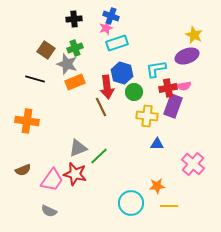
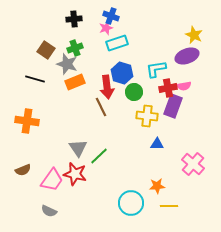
gray triangle: rotated 42 degrees counterclockwise
